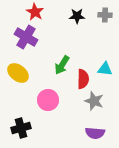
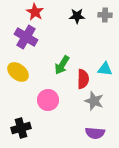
yellow ellipse: moved 1 px up
